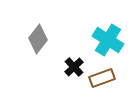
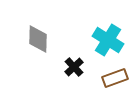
gray diamond: rotated 36 degrees counterclockwise
brown rectangle: moved 13 px right
